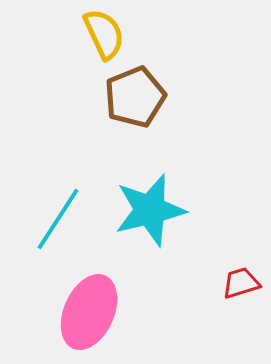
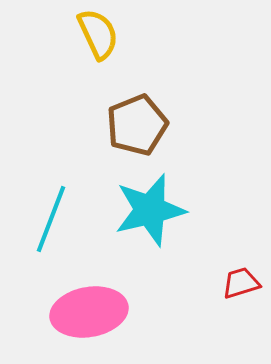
yellow semicircle: moved 6 px left
brown pentagon: moved 2 px right, 28 px down
cyan line: moved 7 px left; rotated 12 degrees counterclockwise
pink ellipse: rotated 56 degrees clockwise
